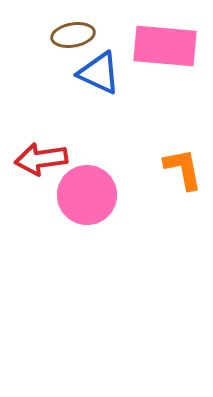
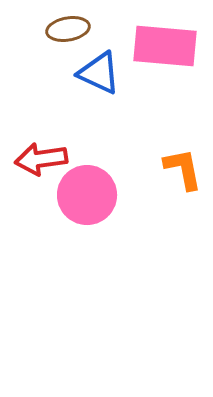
brown ellipse: moved 5 px left, 6 px up
